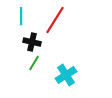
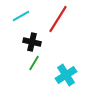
cyan line: rotated 60 degrees clockwise
red line: moved 3 px right, 1 px up
